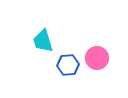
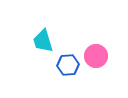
pink circle: moved 1 px left, 2 px up
